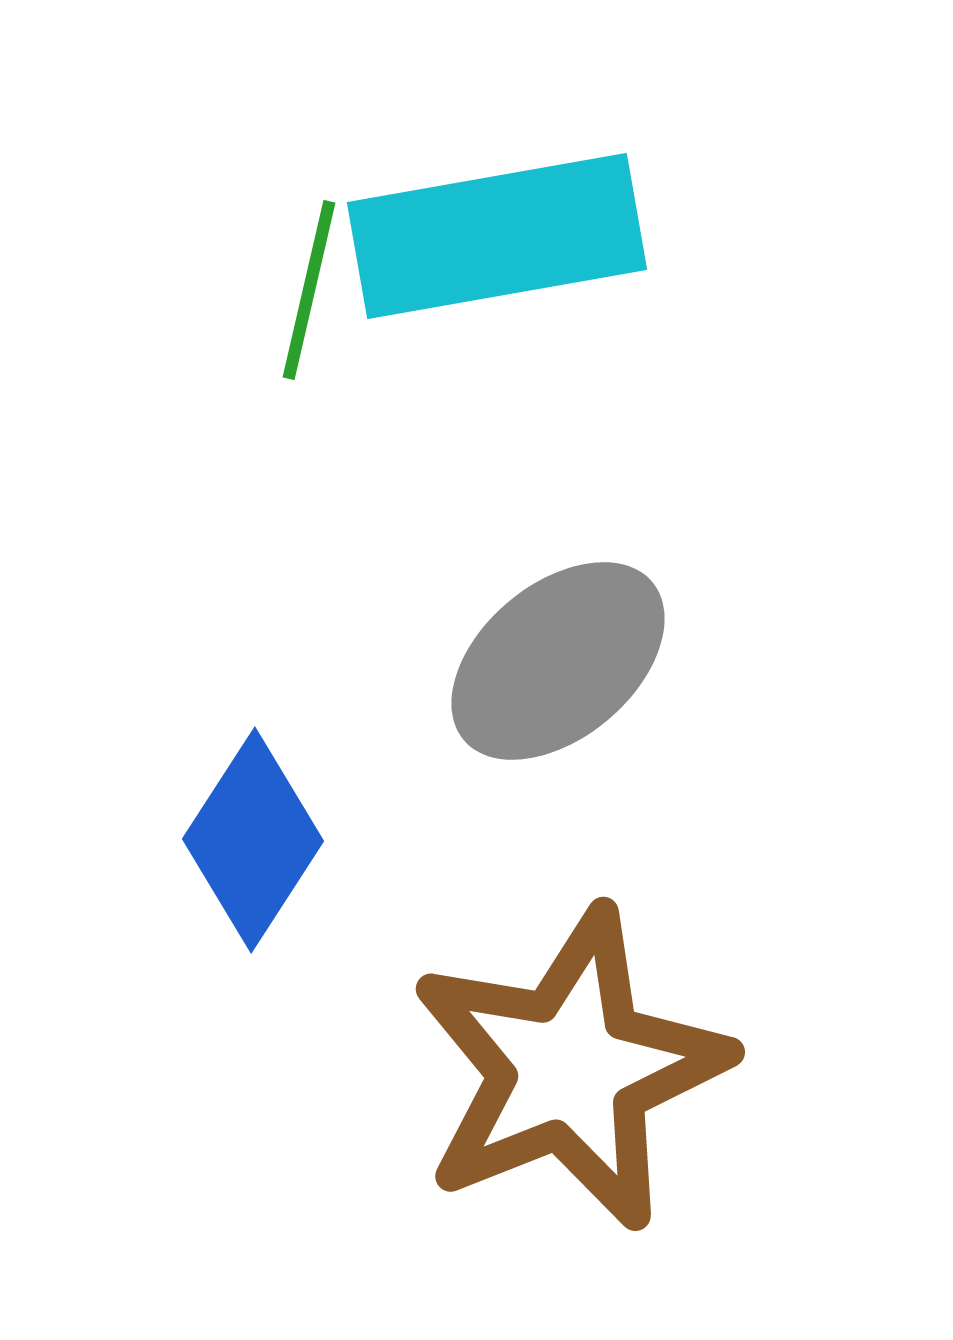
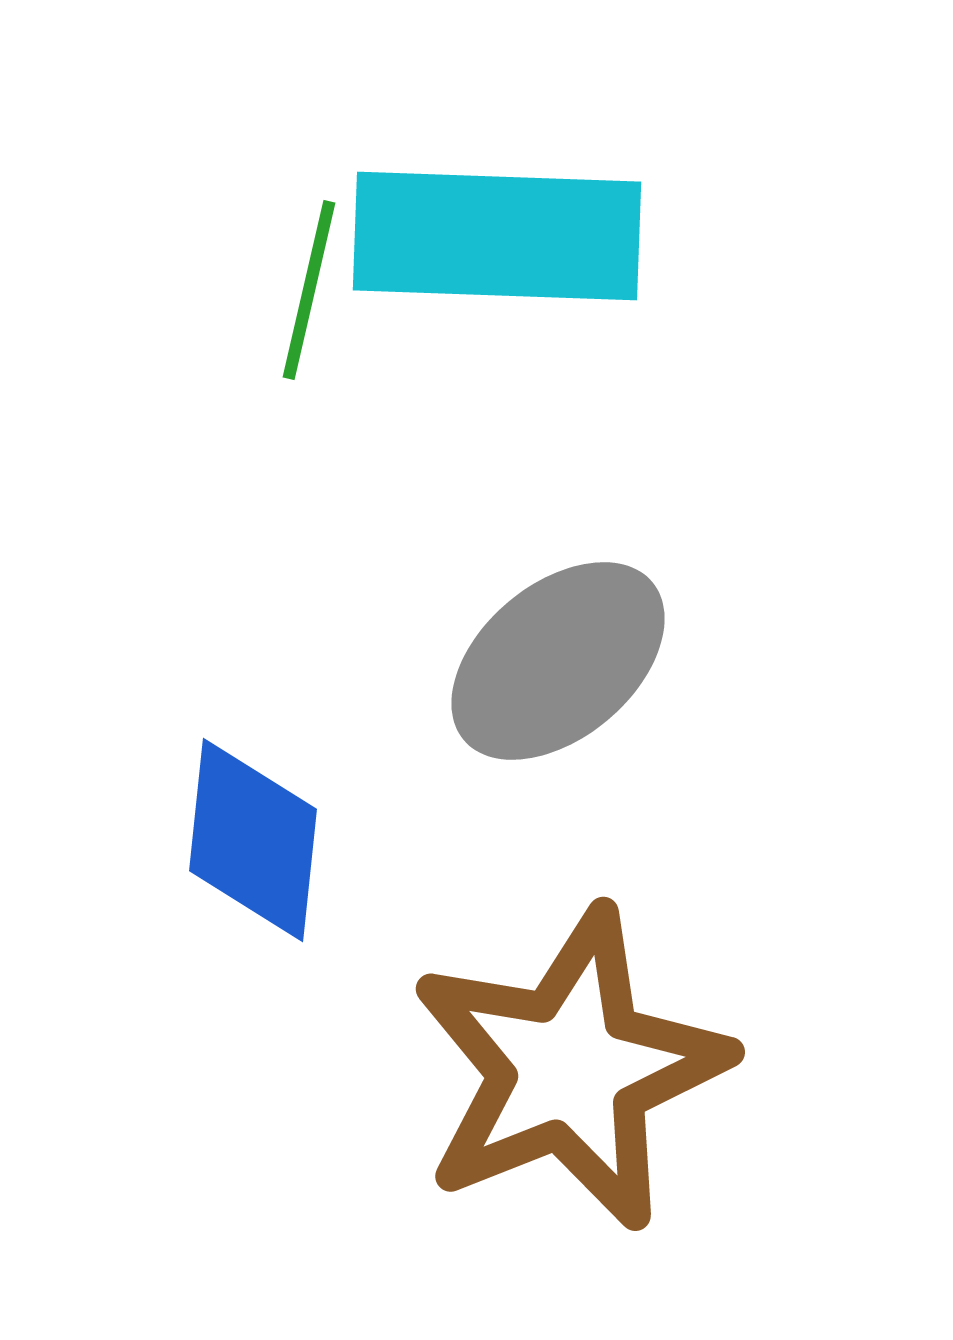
cyan rectangle: rotated 12 degrees clockwise
blue diamond: rotated 27 degrees counterclockwise
